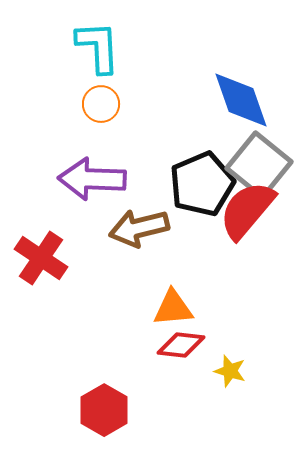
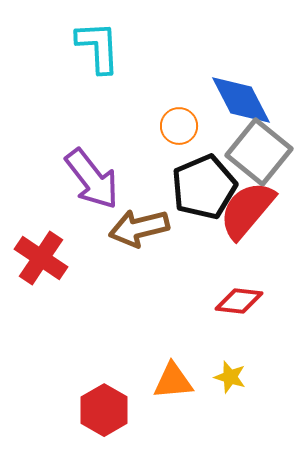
blue diamond: rotated 8 degrees counterclockwise
orange circle: moved 78 px right, 22 px down
gray square: moved 13 px up
purple arrow: rotated 130 degrees counterclockwise
black pentagon: moved 2 px right, 3 px down
orange triangle: moved 73 px down
red diamond: moved 58 px right, 44 px up
yellow star: moved 6 px down
